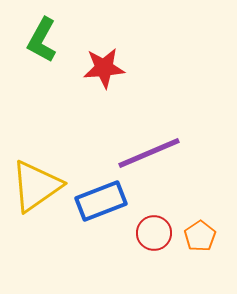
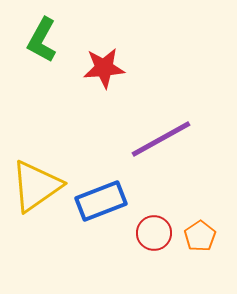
purple line: moved 12 px right, 14 px up; rotated 6 degrees counterclockwise
